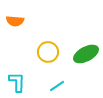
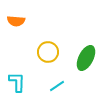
orange semicircle: moved 1 px right
green ellipse: moved 4 px down; rotated 35 degrees counterclockwise
